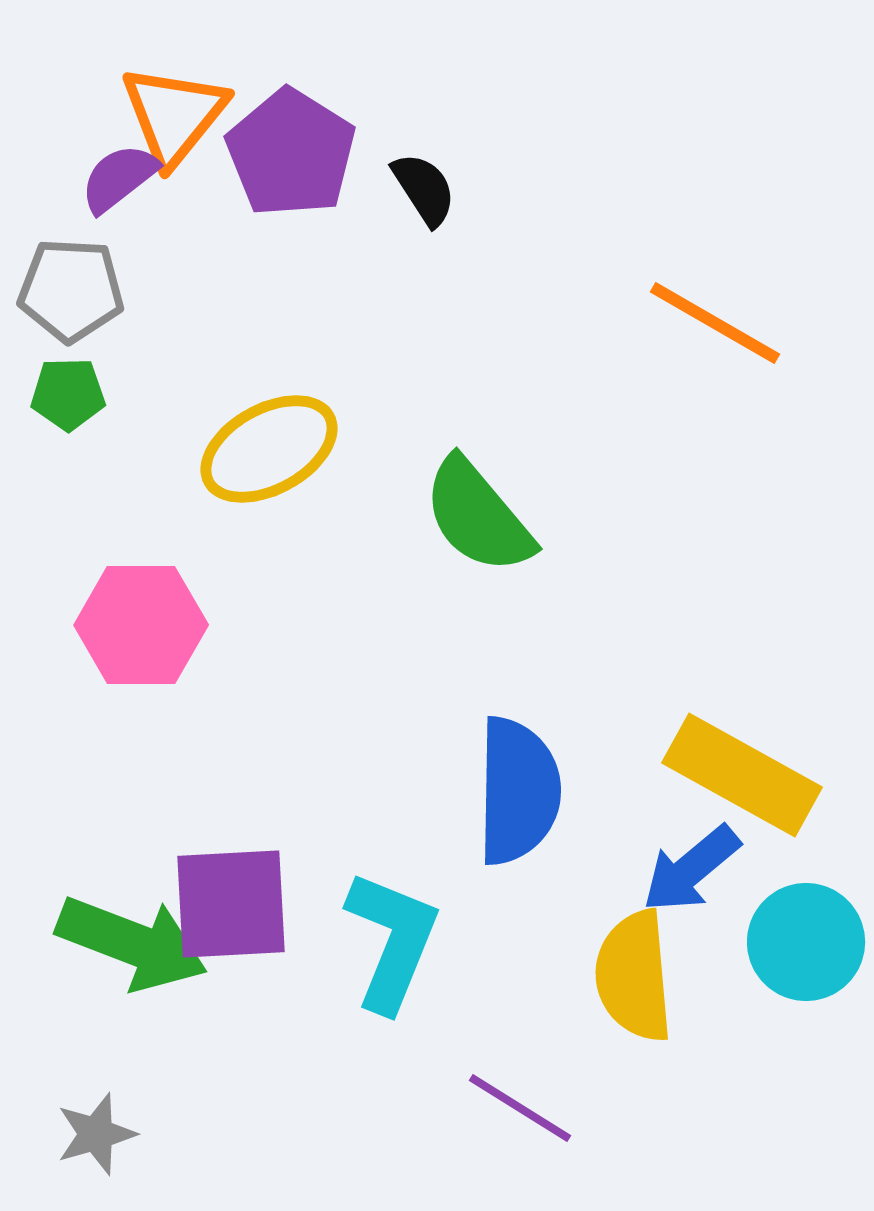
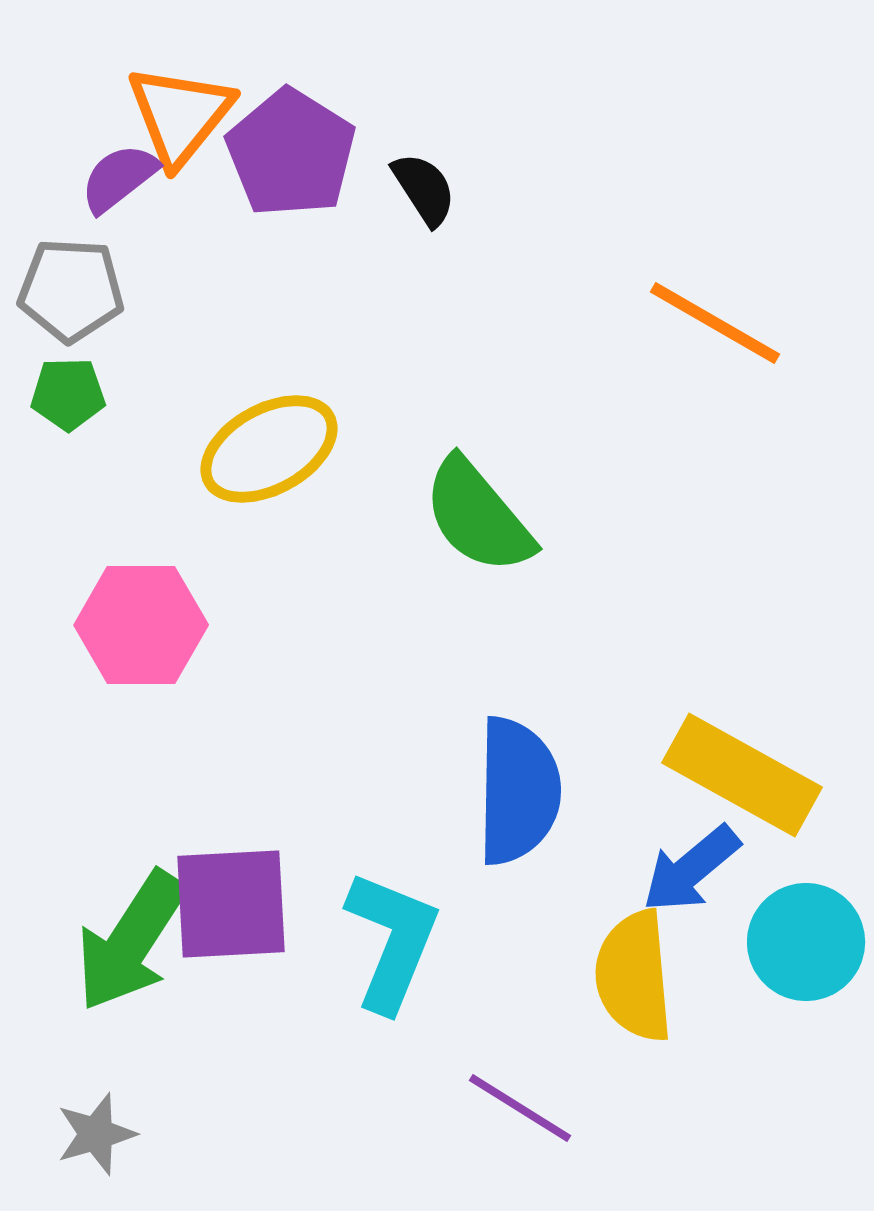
orange triangle: moved 6 px right
green arrow: moved 1 px left, 2 px up; rotated 102 degrees clockwise
